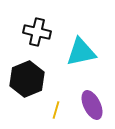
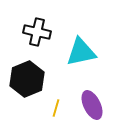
yellow line: moved 2 px up
